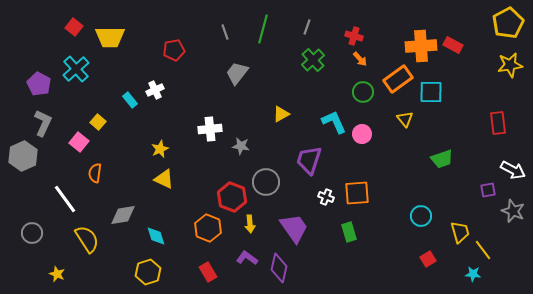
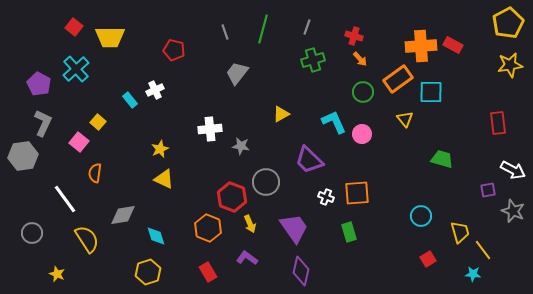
red pentagon at (174, 50): rotated 25 degrees clockwise
green cross at (313, 60): rotated 25 degrees clockwise
gray hexagon at (23, 156): rotated 16 degrees clockwise
green trapezoid at (442, 159): rotated 145 degrees counterclockwise
purple trapezoid at (309, 160): rotated 64 degrees counterclockwise
yellow arrow at (250, 224): rotated 18 degrees counterclockwise
purple diamond at (279, 268): moved 22 px right, 3 px down
